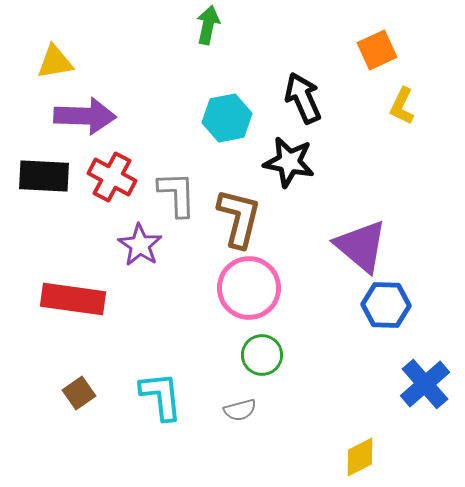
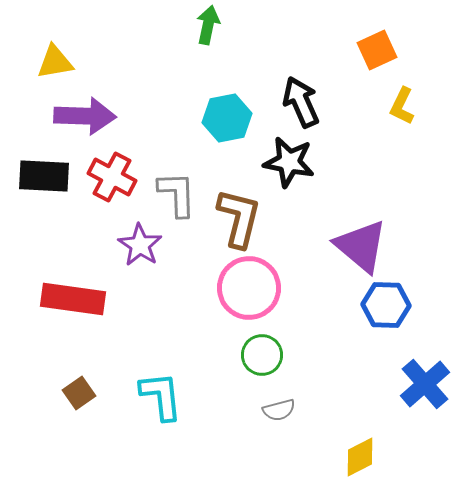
black arrow: moved 2 px left, 4 px down
gray semicircle: moved 39 px right
